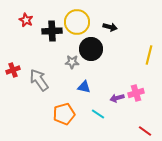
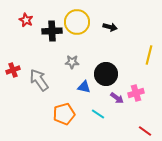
black circle: moved 15 px right, 25 px down
purple arrow: rotated 128 degrees counterclockwise
